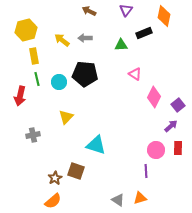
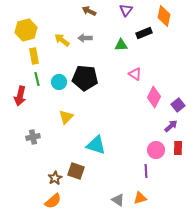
black pentagon: moved 4 px down
gray cross: moved 2 px down
